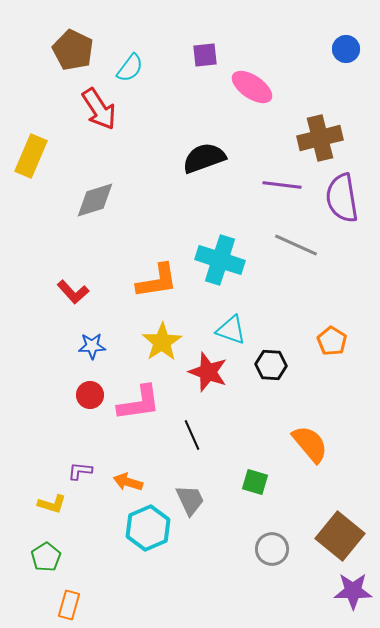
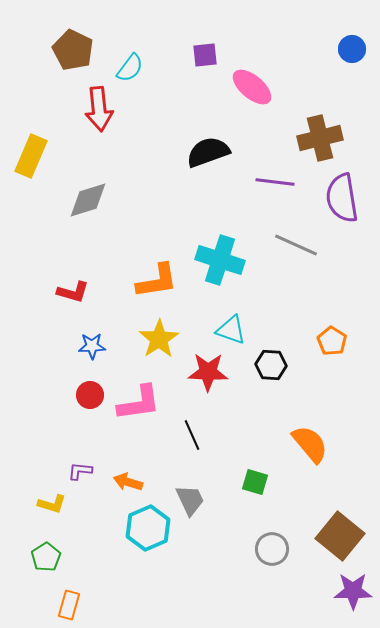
blue circle: moved 6 px right
pink ellipse: rotated 6 degrees clockwise
red arrow: rotated 27 degrees clockwise
black semicircle: moved 4 px right, 6 px up
purple line: moved 7 px left, 3 px up
gray diamond: moved 7 px left
red L-shape: rotated 32 degrees counterclockwise
yellow star: moved 3 px left, 3 px up
red star: rotated 18 degrees counterclockwise
